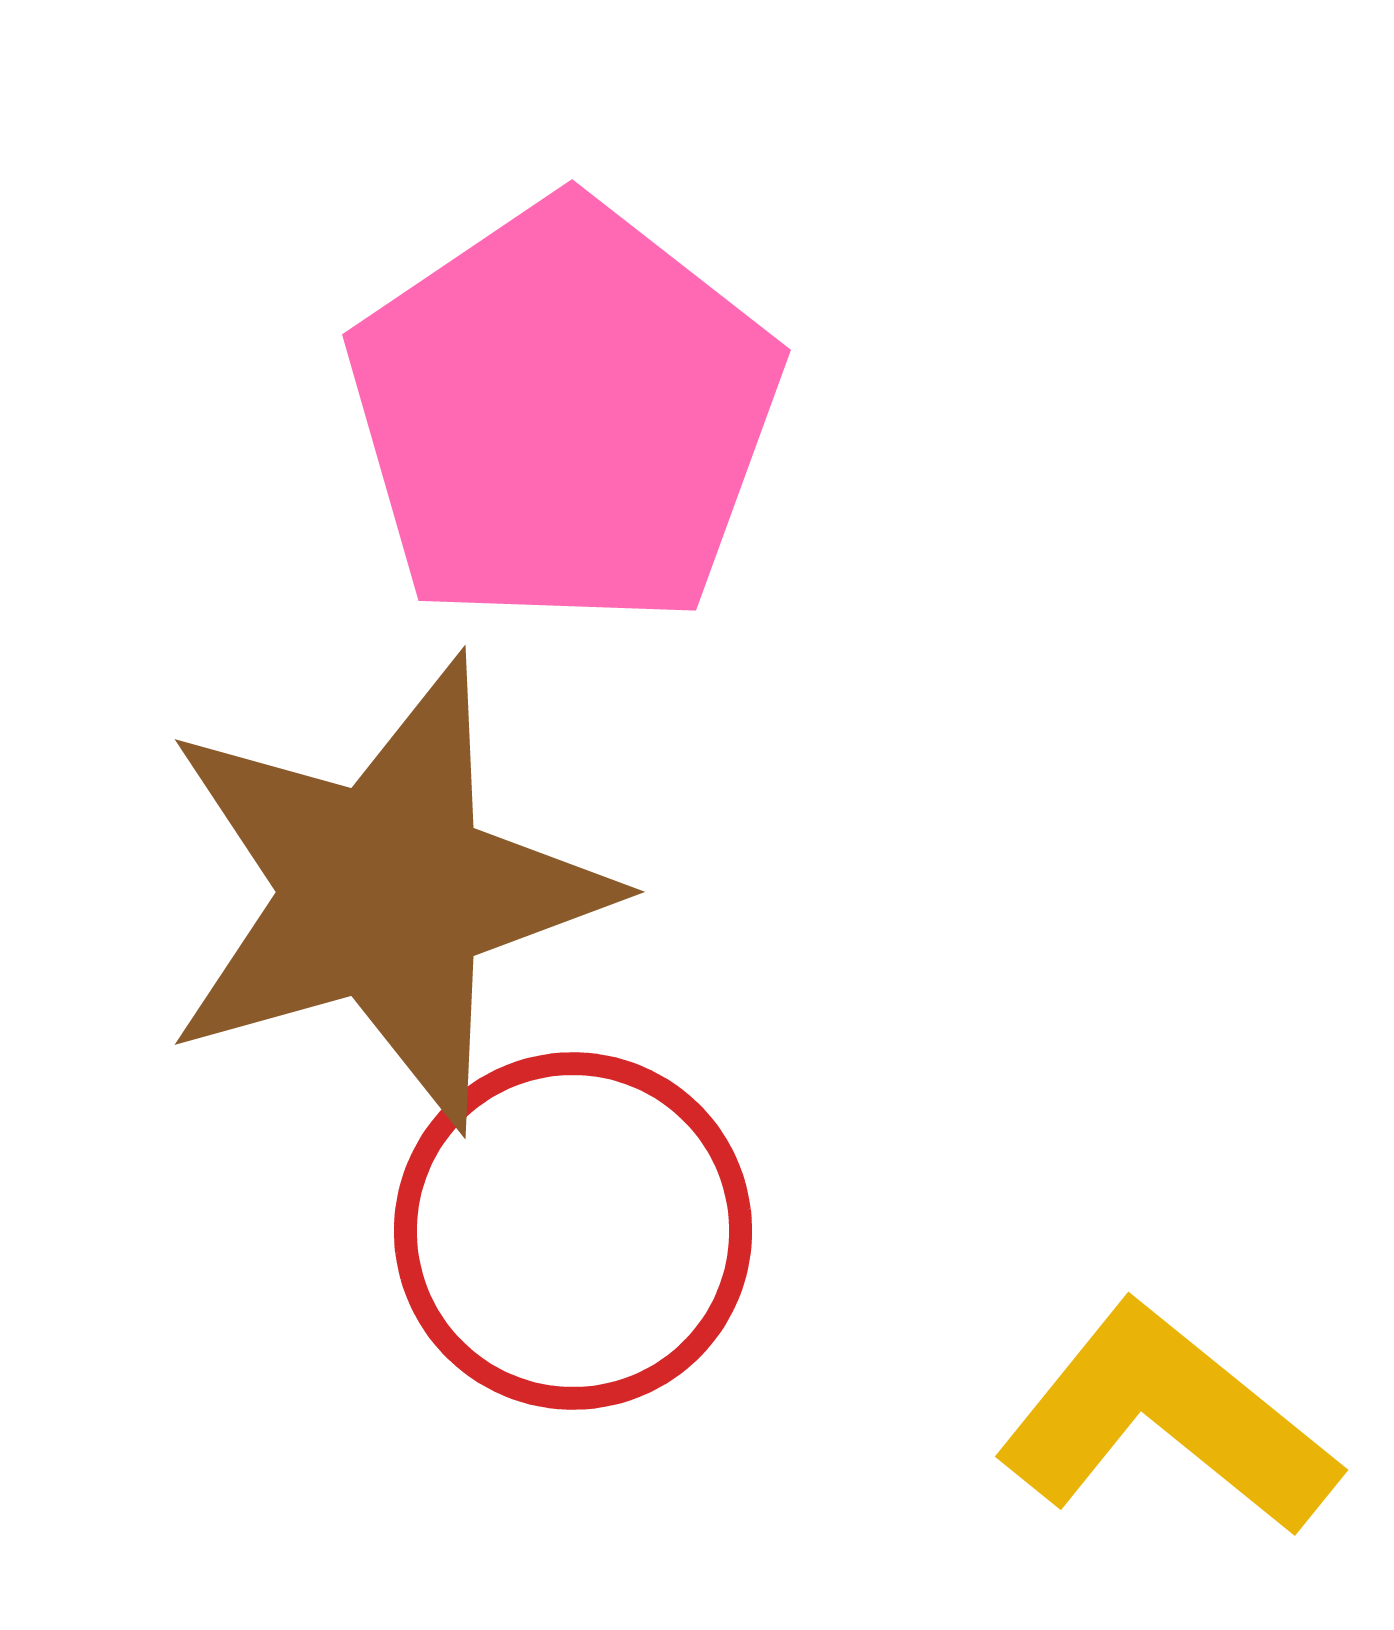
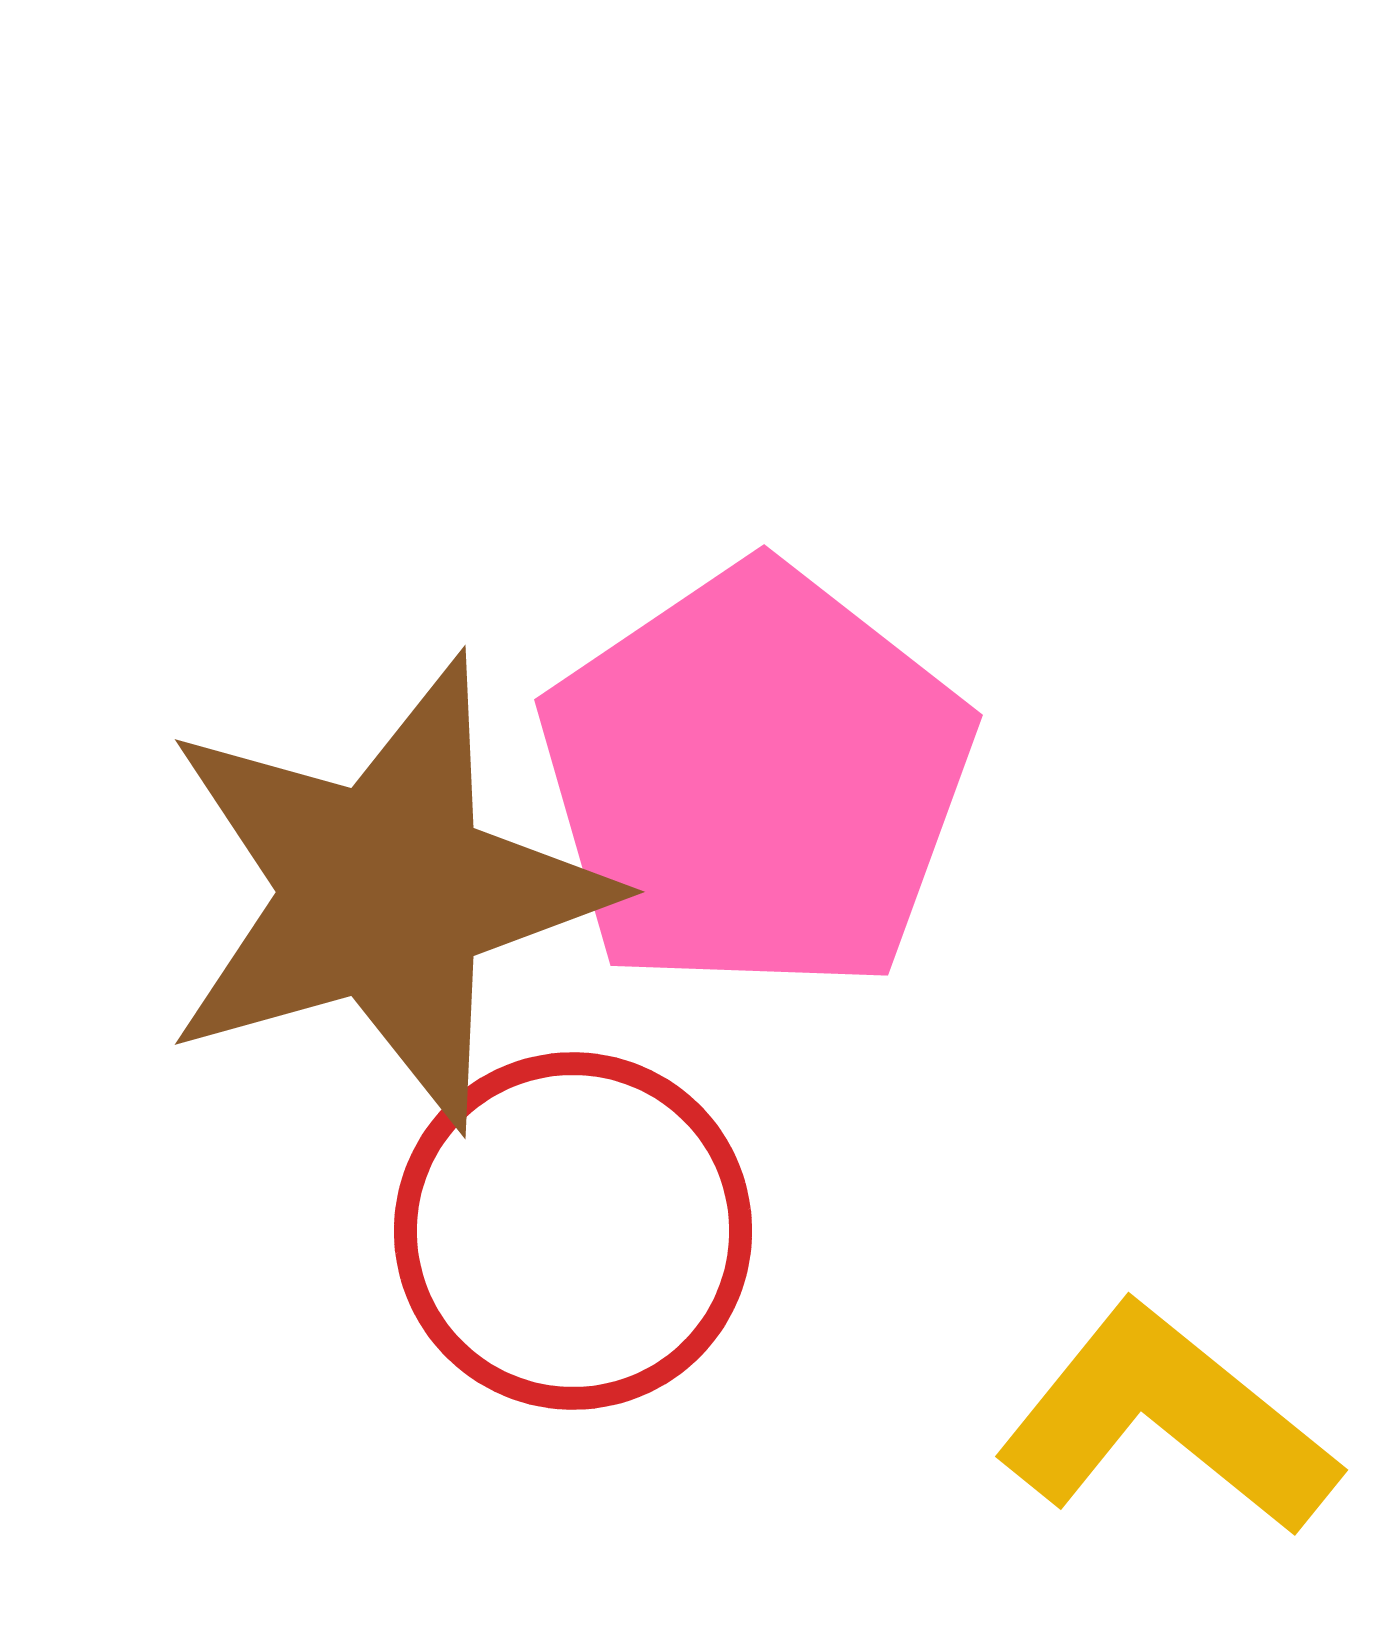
pink pentagon: moved 192 px right, 365 px down
